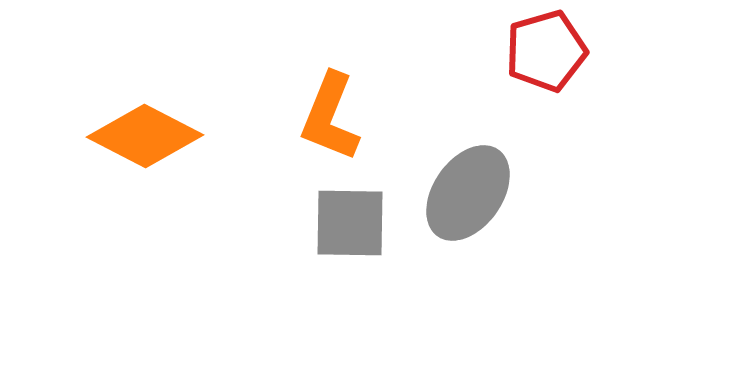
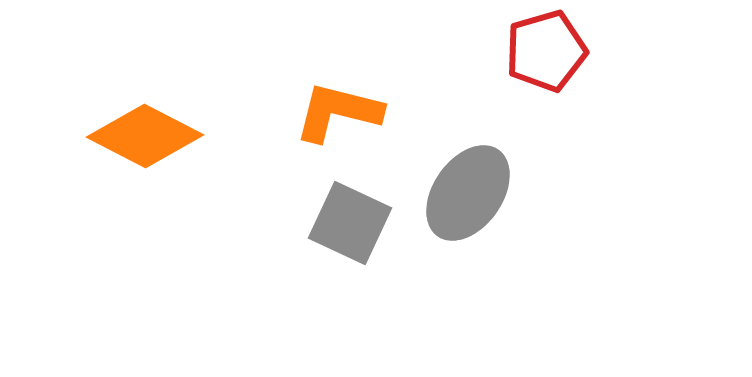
orange L-shape: moved 8 px right, 5 px up; rotated 82 degrees clockwise
gray square: rotated 24 degrees clockwise
